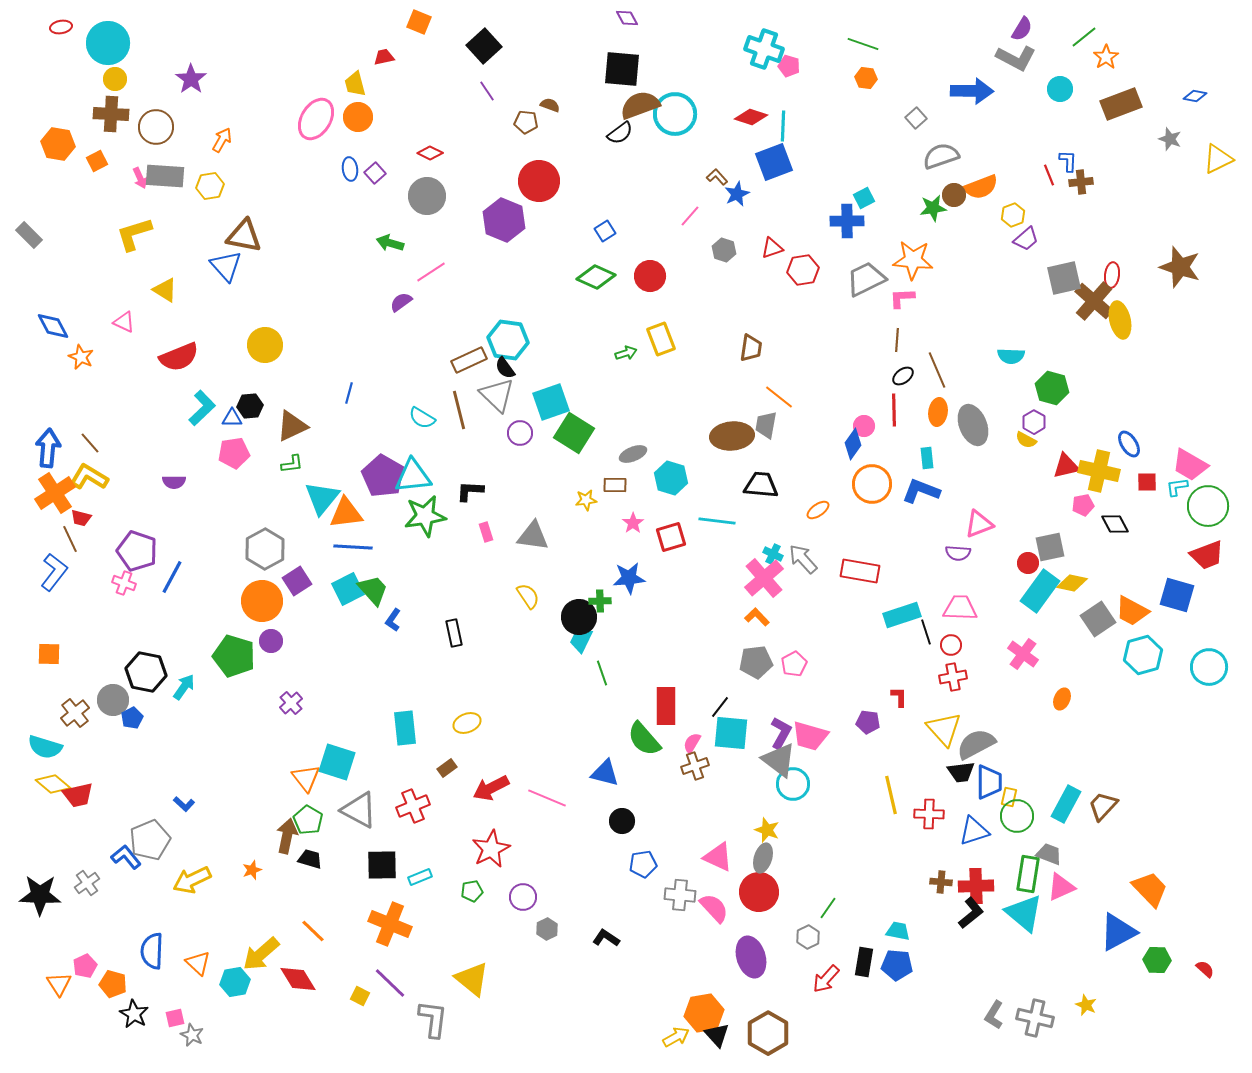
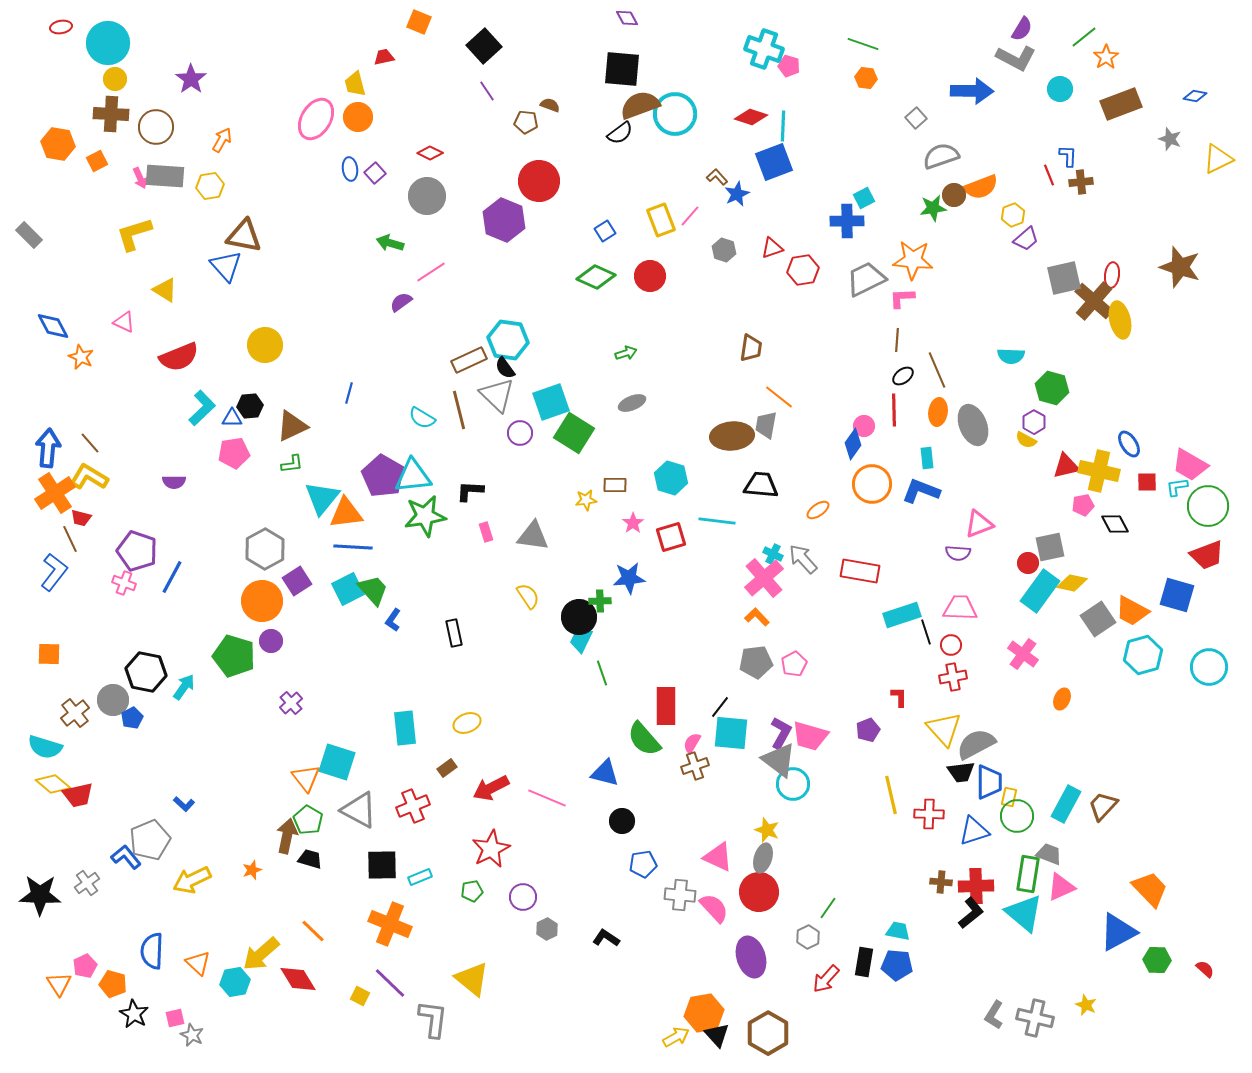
blue L-shape at (1068, 161): moved 5 px up
yellow rectangle at (661, 339): moved 119 px up
gray ellipse at (633, 454): moved 1 px left, 51 px up
purple pentagon at (868, 722): moved 8 px down; rotated 30 degrees counterclockwise
